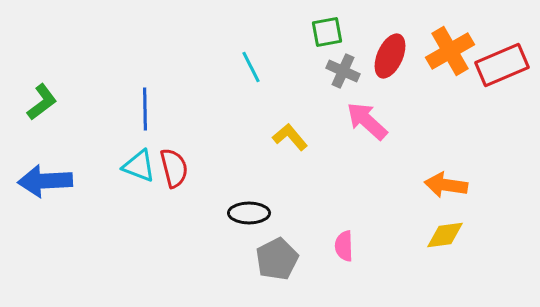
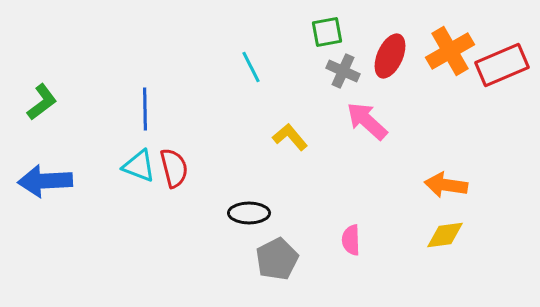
pink semicircle: moved 7 px right, 6 px up
